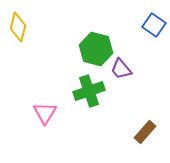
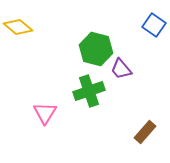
yellow diamond: rotated 64 degrees counterclockwise
